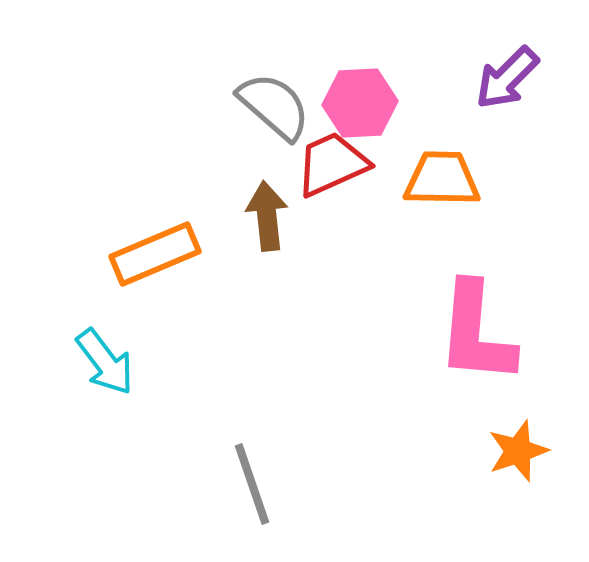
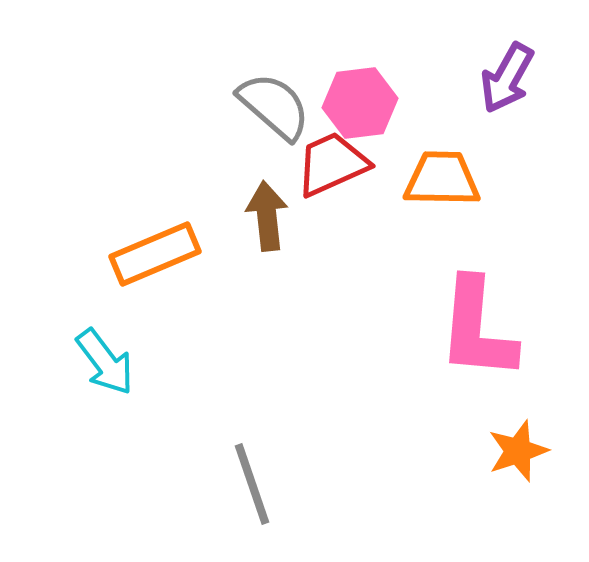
purple arrow: rotated 16 degrees counterclockwise
pink hexagon: rotated 4 degrees counterclockwise
pink L-shape: moved 1 px right, 4 px up
